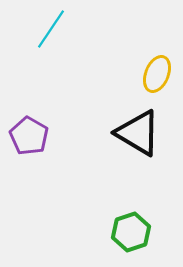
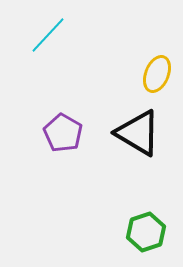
cyan line: moved 3 px left, 6 px down; rotated 9 degrees clockwise
purple pentagon: moved 34 px right, 3 px up
green hexagon: moved 15 px right
